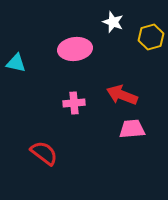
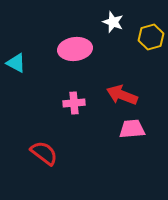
cyan triangle: rotated 15 degrees clockwise
